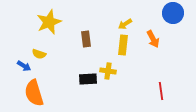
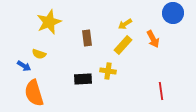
brown rectangle: moved 1 px right, 1 px up
yellow rectangle: rotated 36 degrees clockwise
black rectangle: moved 5 px left
